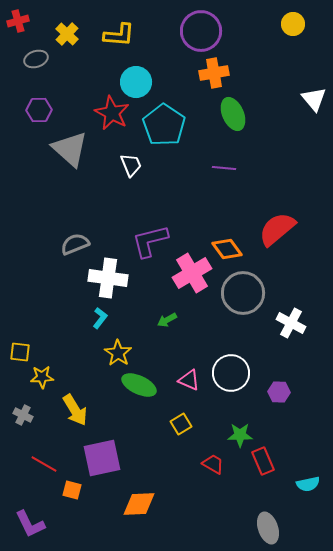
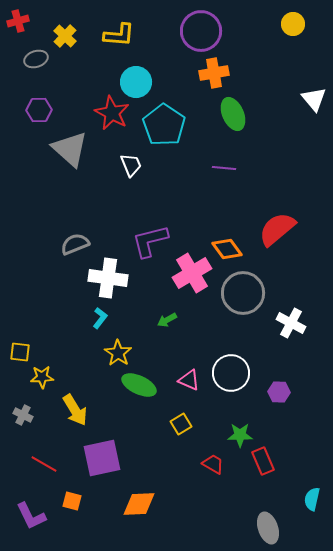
yellow cross at (67, 34): moved 2 px left, 2 px down
cyan semicircle at (308, 484): moved 4 px right, 15 px down; rotated 115 degrees clockwise
orange square at (72, 490): moved 11 px down
purple L-shape at (30, 524): moved 1 px right, 8 px up
